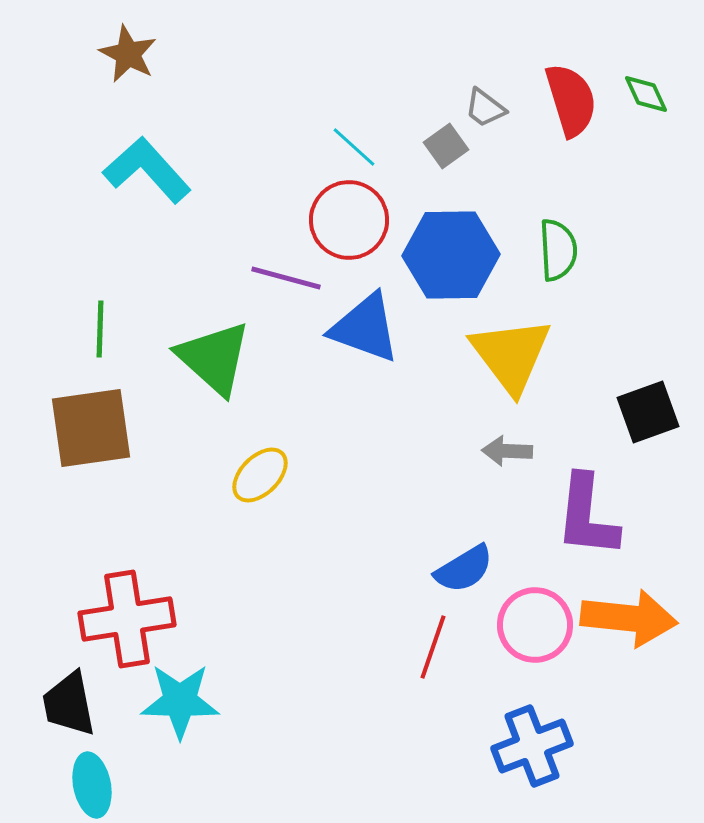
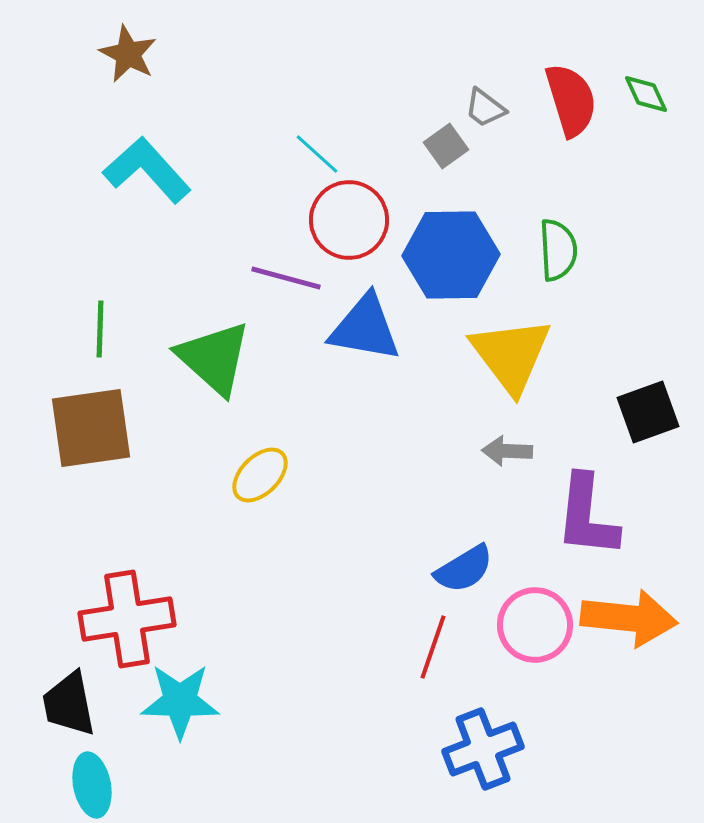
cyan line: moved 37 px left, 7 px down
blue triangle: rotated 10 degrees counterclockwise
blue cross: moved 49 px left, 3 px down
